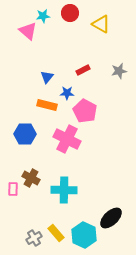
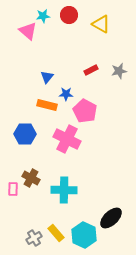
red circle: moved 1 px left, 2 px down
red rectangle: moved 8 px right
blue star: moved 1 px left, 1 px down
